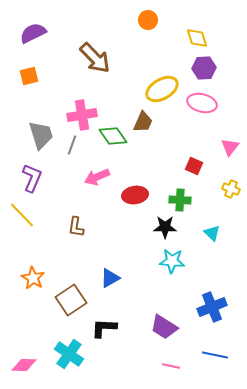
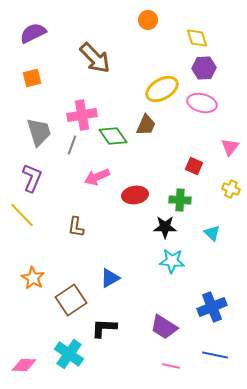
orange square: moved 3 px right, 2 px down
brown trapezoid: moved 3 px right, 3 px down
gray trapezoid: moved 2 px left, 3 px up
